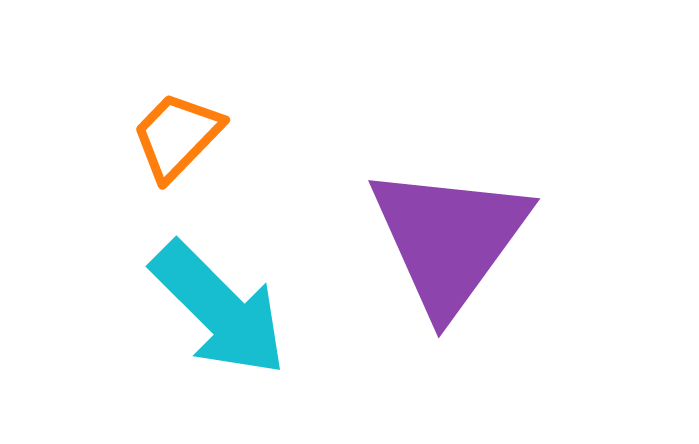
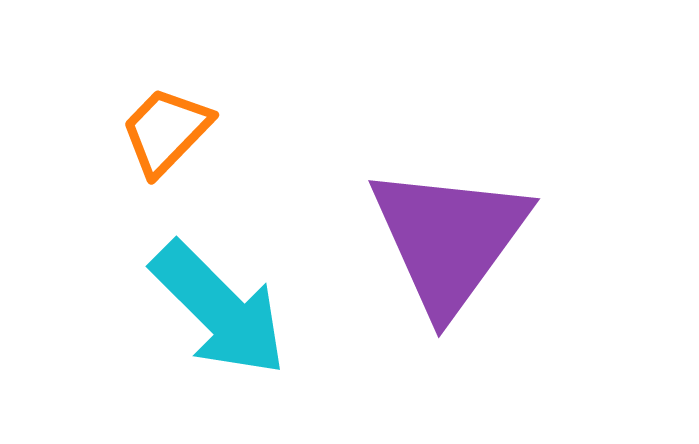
orange trapezoid: moved 11 px left, 5 px up
